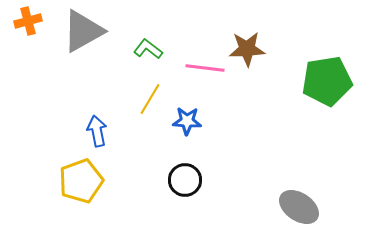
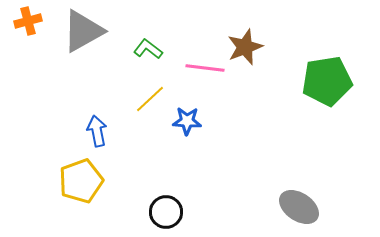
brown star: moved 2 px left, 2 px up; rotated 18 degrees counterclockwise
yellow line: rotated 16 degrees clockwise
black circle: moved 19 px left, 32 px down
